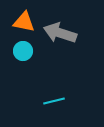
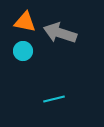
orange triangle: moved 1 px right
cyan line: moved 2 px up
